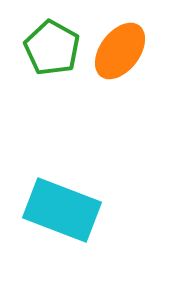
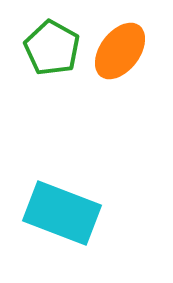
cyan rectangle: moved 3 px down
